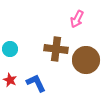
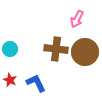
brown circle: moved 1 px left, 8 px up
